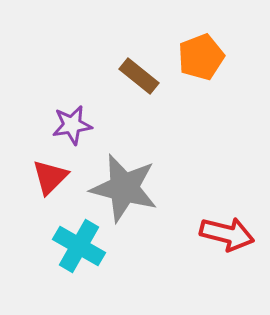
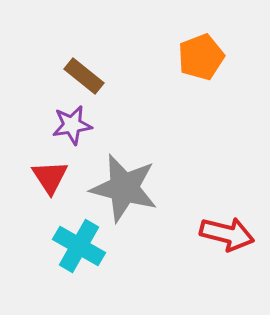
brown rectangle: moved 55 px left
red triangle: rotated 18 degrees counterclockwise
